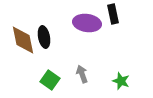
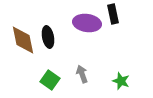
black ellipse: moved 4 px right
